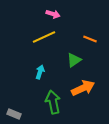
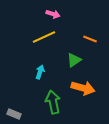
orange arrow: rotated 40 degrees clockwise
